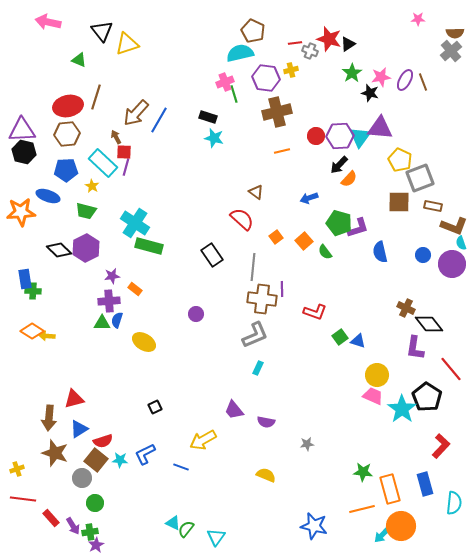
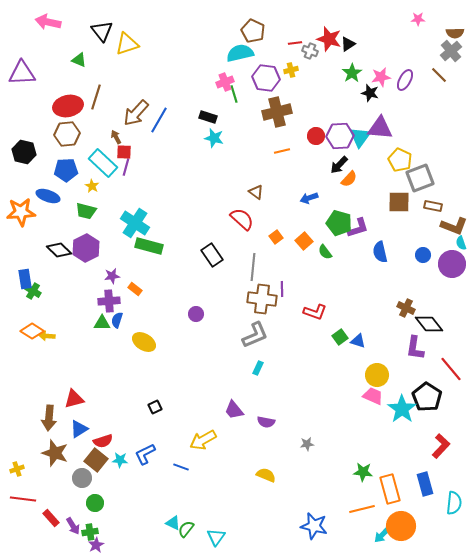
brown line at (423, 82): moved 16 px right, 7 px up; rotated 24 degrees counterclockwise
purple triangle at (22, 130): moved 57 px up
green cross at (33, 291): rotated 28 degrees clockwise
